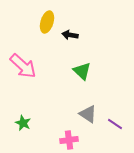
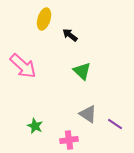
yellow ellipse: moved 3 px left, 3 px up
black arrow: rotated 28 degrees clockwise
green star: moved 12 px right, 3 px down
